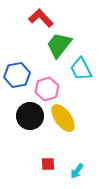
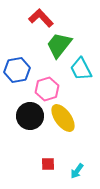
blue hexagon: moved 5 px up
